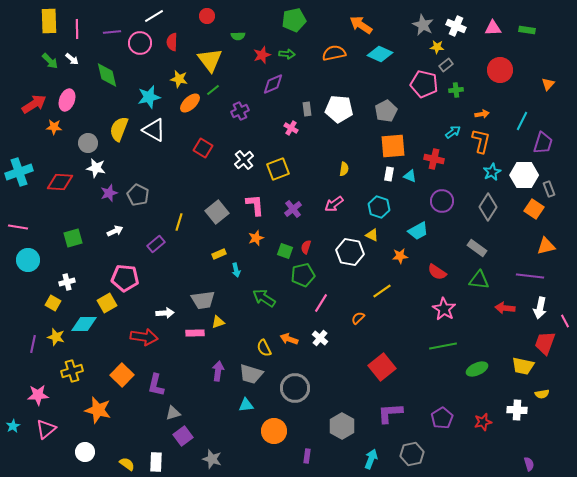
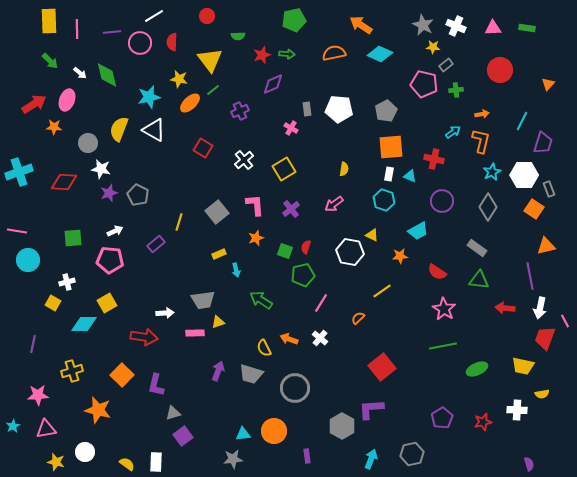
green rectangle at (527, 30): moved 2 px up
yellow star at (437, 47): moved 4 px left
white arrow at (72, 59): moved 8 px right, 14 px down
orange square at (393, 146): moved 2 px left, 1 px down
white star at (96, 168): moved 5 px right, 1 px down
yellow square at (278, 169): moved 6 px right; rotated 10 degrees counterclockwise
red diamond at (60, 182): moved 4 px right
cyan hexagon at (379, 207): moved 5 px right, 7 px up
purple cross at (293, 209): moved 2 px left
pink line at (18, 227): moved 1 px left, 4 px down
green square at (73, 238): rotated 12 degrees clockwise
purple line at (530, 276): rotated 72 degrees clockwise
pink pentagon at (125, 278): moved 15 px left, 18 px up
green arrow at (264, 298): moved 3 px left, 2 px down
yellow star at (56, 337): moved 125 px down
red trapezoid at (545, 343): moved 5 px up
purple arrow at (218, 371): rotated 12 degrees clockwise
cyan triangle at (246, 405): moved 3 px left, 29 px down
purple L-shape at (390, 413): moved 19 px left, 4 px up
pink triangle at (46, 429): rotated 30 degrees clockwise
purple rectangle at (307, 456): rotated 16 degrees counterclockwise
gray star at (212, 459): moved 21 px right; rotated 24 degrees counterclockwise
